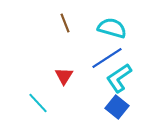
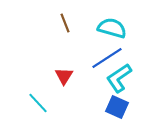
blue square: rotated 15 degrees counterclockwise
